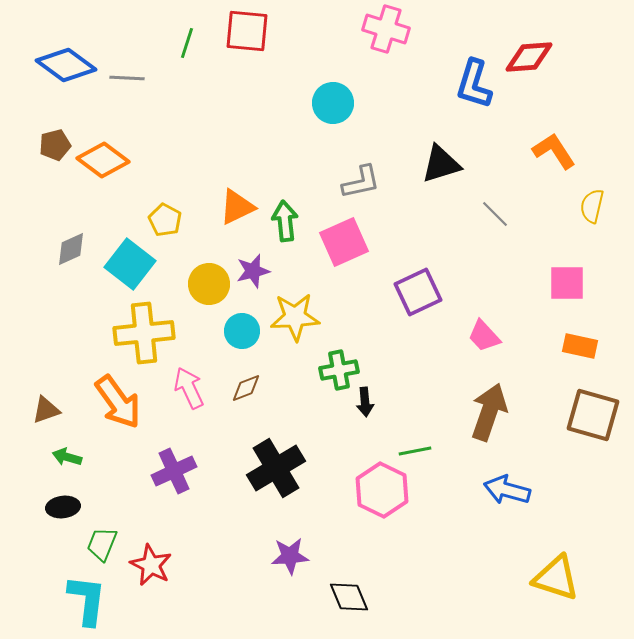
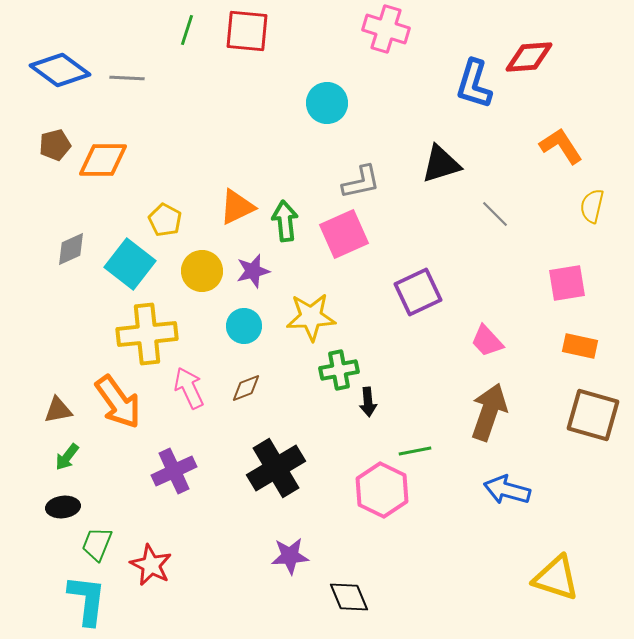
green line at (187, 43): moved 13 px up
blue diamond at (66, 65): moved 6 px left, 5 px down
cyan circle at (333, 103): moved 6 px left
orange L-shape at (554, 151): moved 7 px right, 5 px up
orange diamond at (103, 160): rotated 36 degrees counterclockwise
pink square at (344, 242): moved 8 px up
pink square at (567, 283): rotated 9 degrees counterclockwise
yellow circle at (209, 284): moved 7 px left, 13 px up
yellow star at (295, 317): moved 16 px right
cyan circle at (242, 331): moved 2 px right, 5 px up
yellow cross at (144, 333): moved 3 px right, 1 px down
pink trapezoid at (484, 336): moved 3 px right, 5 px down
black arrow at (365, 402): moved 3 px right
brown triangle at (46, 410): moved 12 px right; rotated 8 degrees clockwise
green arrow at (67, 457): rotated 68 degrees counterclockwise
green trapezoid at (102, 544): moved 5 px left
